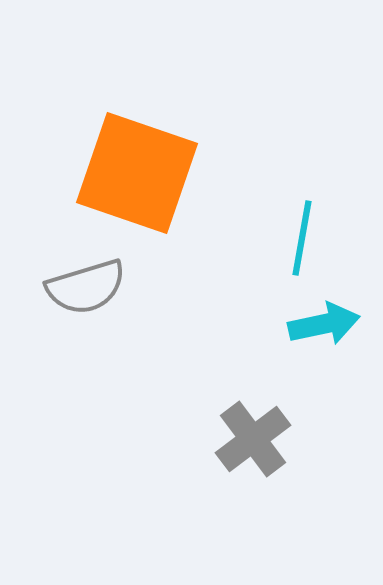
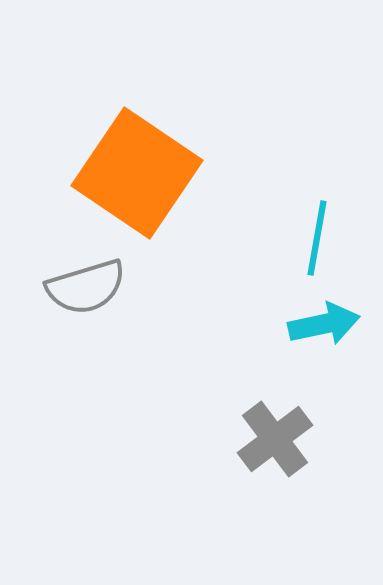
orange square: rotated 15 degrees clockwise
cyan line: moved 15 px right
gray cross: moved 22 px right
